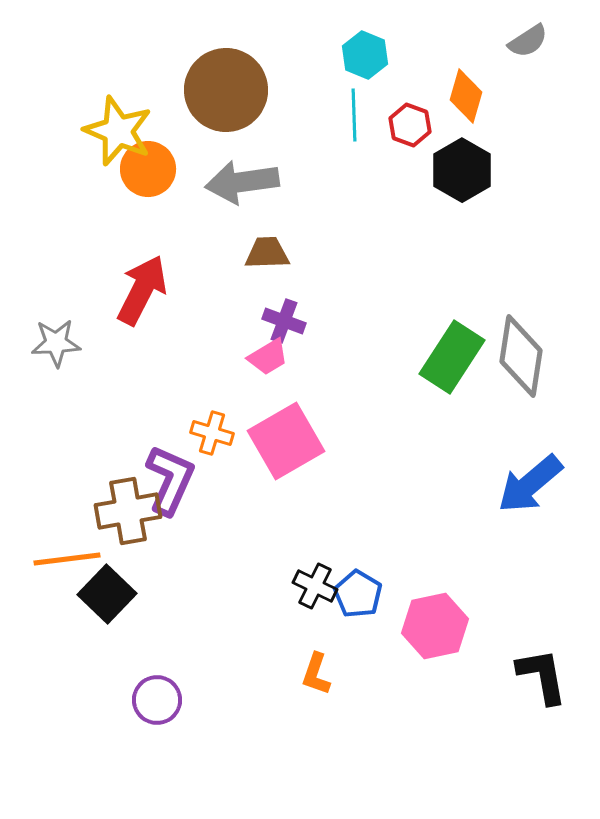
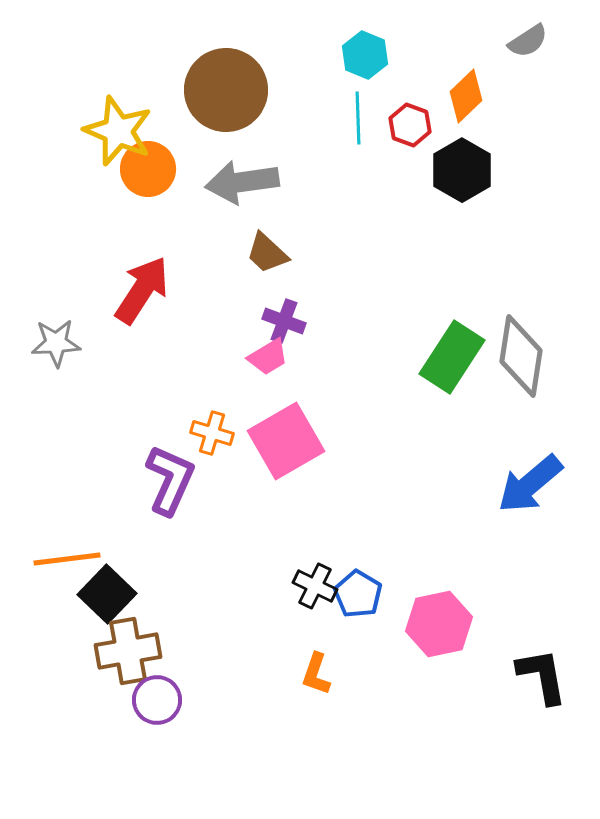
orange diamond: rotated 30 degrees clockwise
cyan line: moved 4 px right, 3 px down
brown trapezoid: rotated 135 degrees counterclockwise
red arrow: rotated 6 degrees clockwise
brown cross: moved 140 px down
pink hexagon: moved 4 px right, 2 px up
